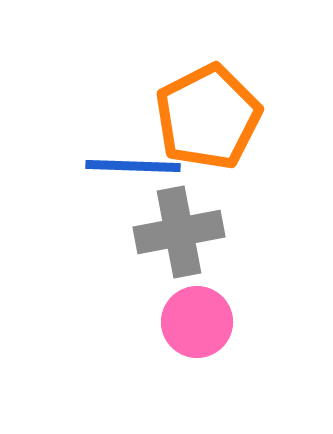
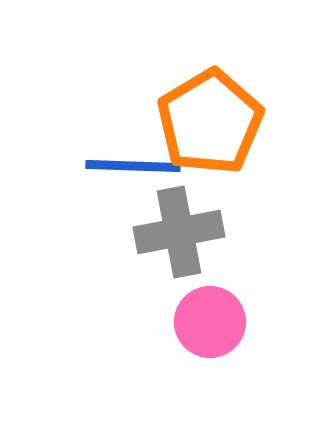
orange pentagon: moved 2 px right, 5 px down; rotated 4 degrees counterclockwise
pink circle: moved 13 px right
